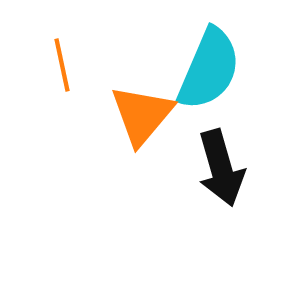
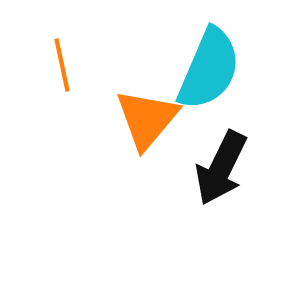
orange triangle: moved 5 px right, 4 px down
black arrow: rotated 42 degrees clockwise
